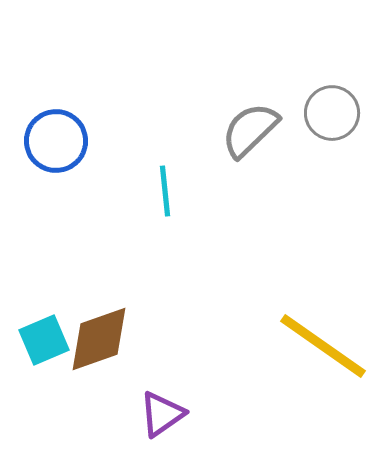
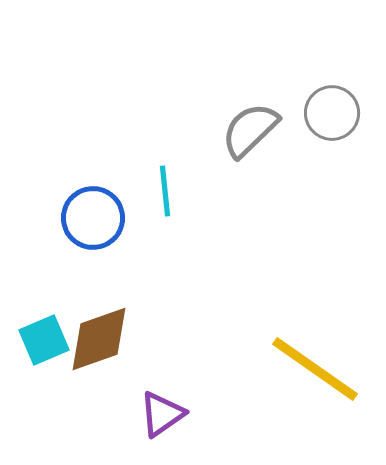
blue circle: moved 37 px right, 77 px down
yellow line: moved 8 px left, 23 px down
